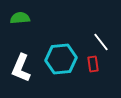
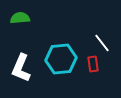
white line: moved 1 px right, 1 px down
